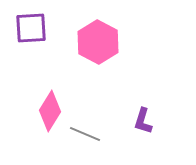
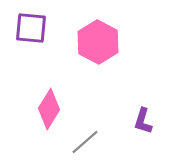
purple square: rotated 8 degrees clockwise
pink diamond: moved 1 px left, 2 px up
gray line: moved 8 px down; rotated 64 degrees counterclockwise
